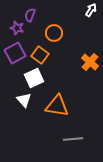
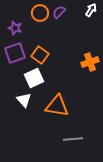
purple semicircle: moved 29 px right, 3 px up; rotated 24 degrees clockwise
purple star: moved 2 px left
orange circle: moved 14 px left, 20 px up
purple square: rotated 10 degrees clockwise
orange cross: rotated 30 degrees clockwise
